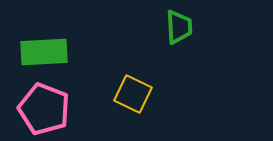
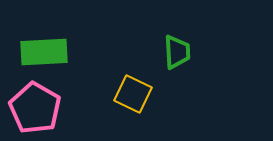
green trapezoid: moved 2 px left, 25 px down
pink pentagon: moved 9 px left, 1 px up; rotated 9 degrees clockwise
